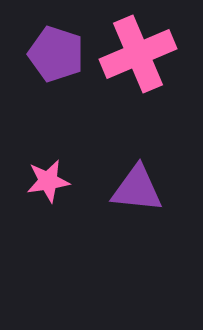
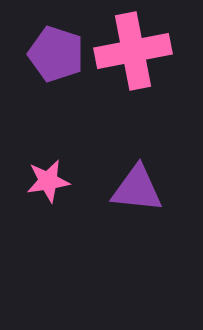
pink cross: moved 5 px left, 3 px up; rotated 12 degrees clockwise
